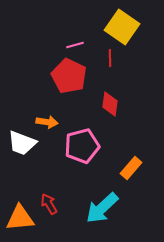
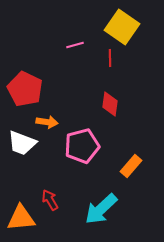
red pentagon: moved 44 px left, 13 px down
orange rectangle: moved 2 px up
red arrow: moved 1 px right, 4 px up
cyan arrow: moved 1 px left, 1 px down
orange triangle: moved 1 px right
